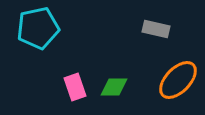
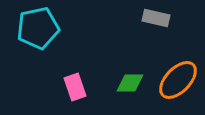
gray rectangle: moved 11 px up
green diamond: moved 16 px right, 4 px up
